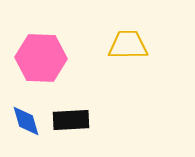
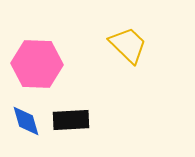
yellow trapezoid: rotated 45 degrees clockwise
pink hexagon: moved 4 px left, 6 px down
